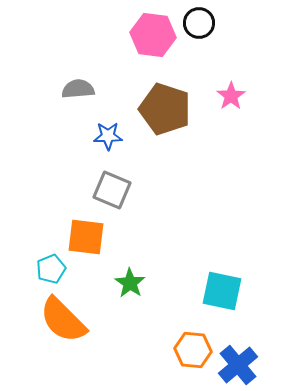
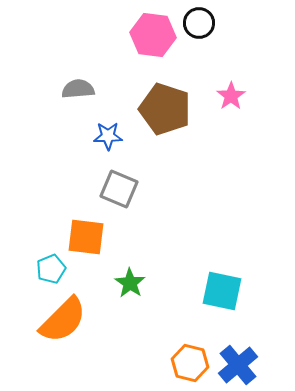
gray square: moved 7 px right, 1 px up
orange semicircle: rotated 90 degrees counterclockwise
orange hexagon: moved 3 px left, 13 px down; rotated 9 degrees clockwise
